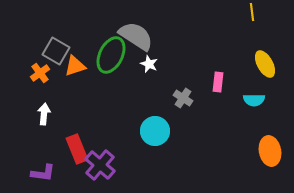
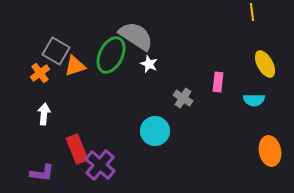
purple L-shape: moved 1 px left
